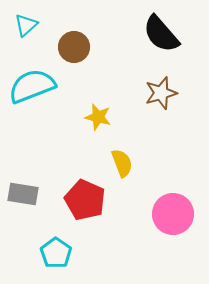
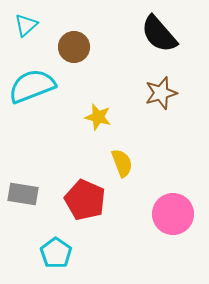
black semicircle: moved 2 px left
